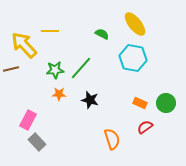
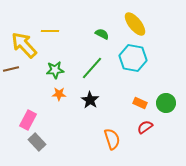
green line: moved 11 px right
black star: rotated 18 degrees clockwise
